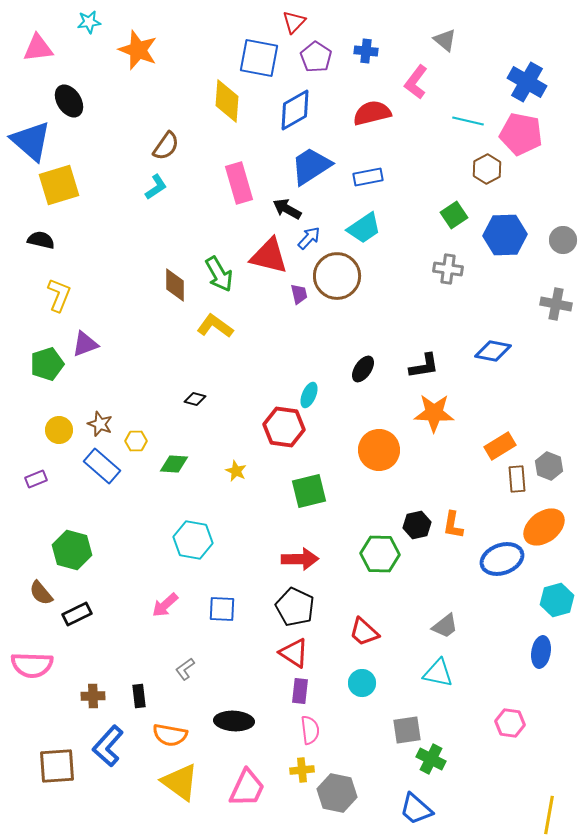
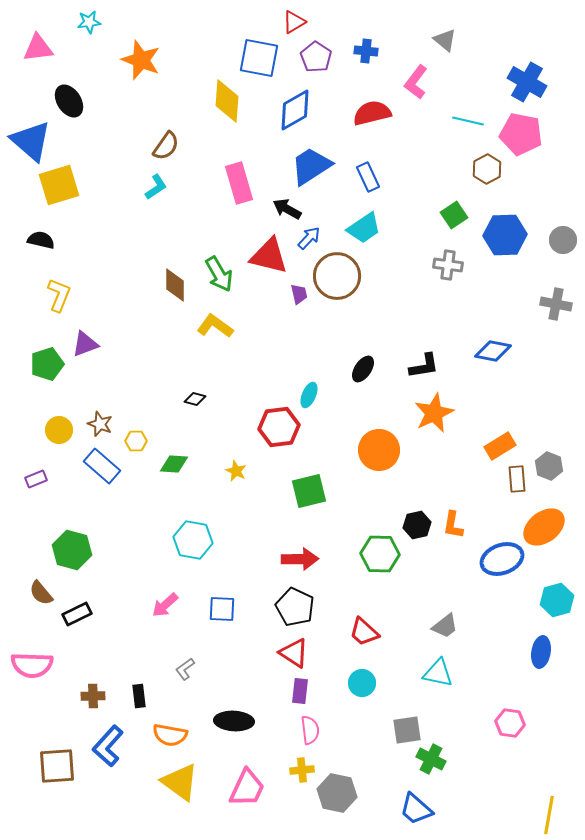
red triangle at (294, 22): rotated 15 degrees clockwise
orange star at (138, 50): moved 3 px right, 10 px down
blue rectangle at (368, 177): rotated 76 degrees clockwise
gray cross at (448, 269): moved 4 px up
orange star at (434, 413): rotated 27 degrees counterclockwise
red hexagon at (284, 427): moved 5 px left; rotated 15 degrees counterclockwise
